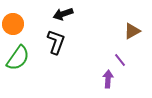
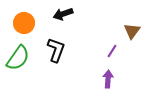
orange circle: moved 11 px right, 1 px up
brown triangle: rotated 24 degrees counterclockwise
black L-shape: moved 8 px down
purple line: moved 8 px left, 9 px up; rotated 72 degrees clockwise
